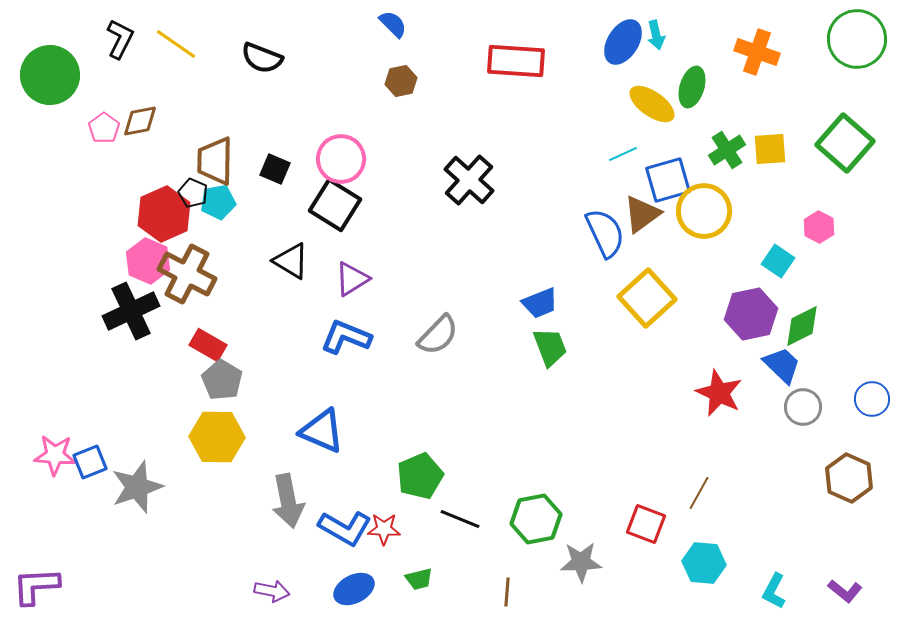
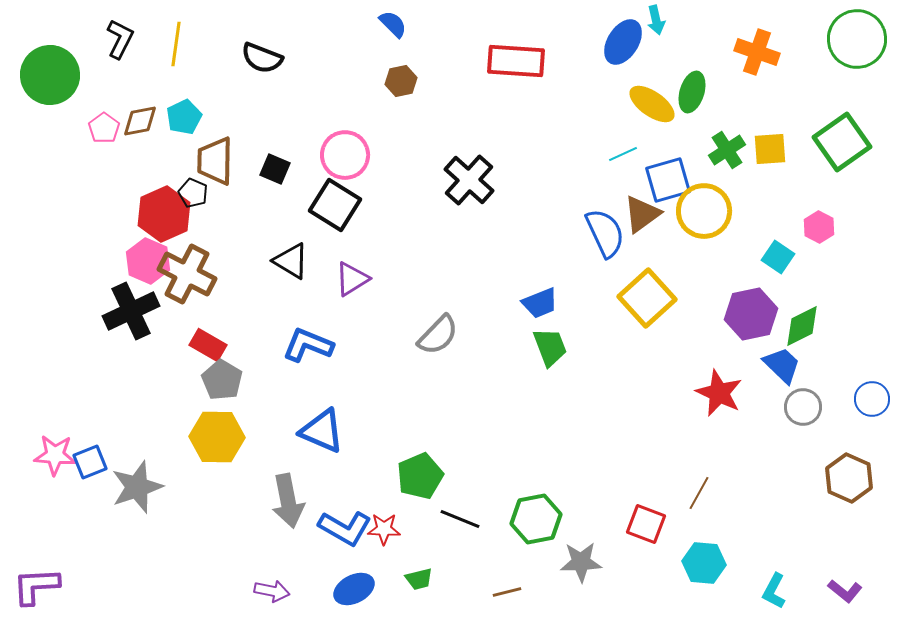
cyan arrow at (656, 35): moved 15 px up
yellow line at (176, 44): rotated 63 degrees clockwise
green ellipse at (692, 87): moved 5 px down
green square at (845, 143): moved 3 px left, 1 px up; rotated 14 degrees clockwise
pink circle at (341, 159): moved 4 px right, 4 px up
cyan pentagon at (218, 202): moved 34 px left, 85 px up; rotated 16 degrees counterclockwise
cyan square at (778, 261): moved 4 px up
blue L-shape at (346, 337): moved 38 px left, 8 px down
brown line at (507, 592): rotated 72 degrees clockwise
